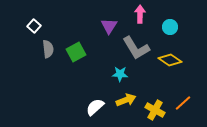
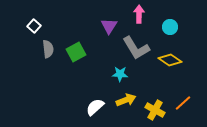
pink arrow: moved 1 px left
